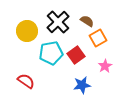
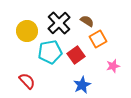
black cross: moved 1 px right, 1 px down
orange square: moved 1 px down
cyan pentagon: moved 1 px left, 1 px up
pink star: moved 8 px right; rotated 16 degrees clockwise
red semicircle: moved 1 px right; rotated 12 degrees clockwise
blue star: rotated 18 degrees counterclockwise
